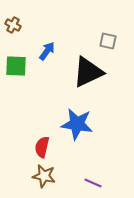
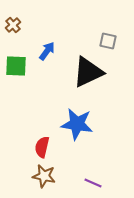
brown cross: rotated 21 degrees clockwise
